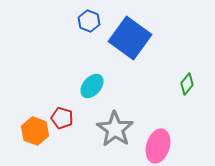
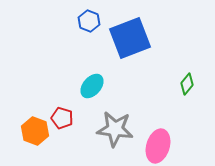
blue square: rotated 33 degrees clockwise
gray star: rotated 27 degrees counterclockwise
